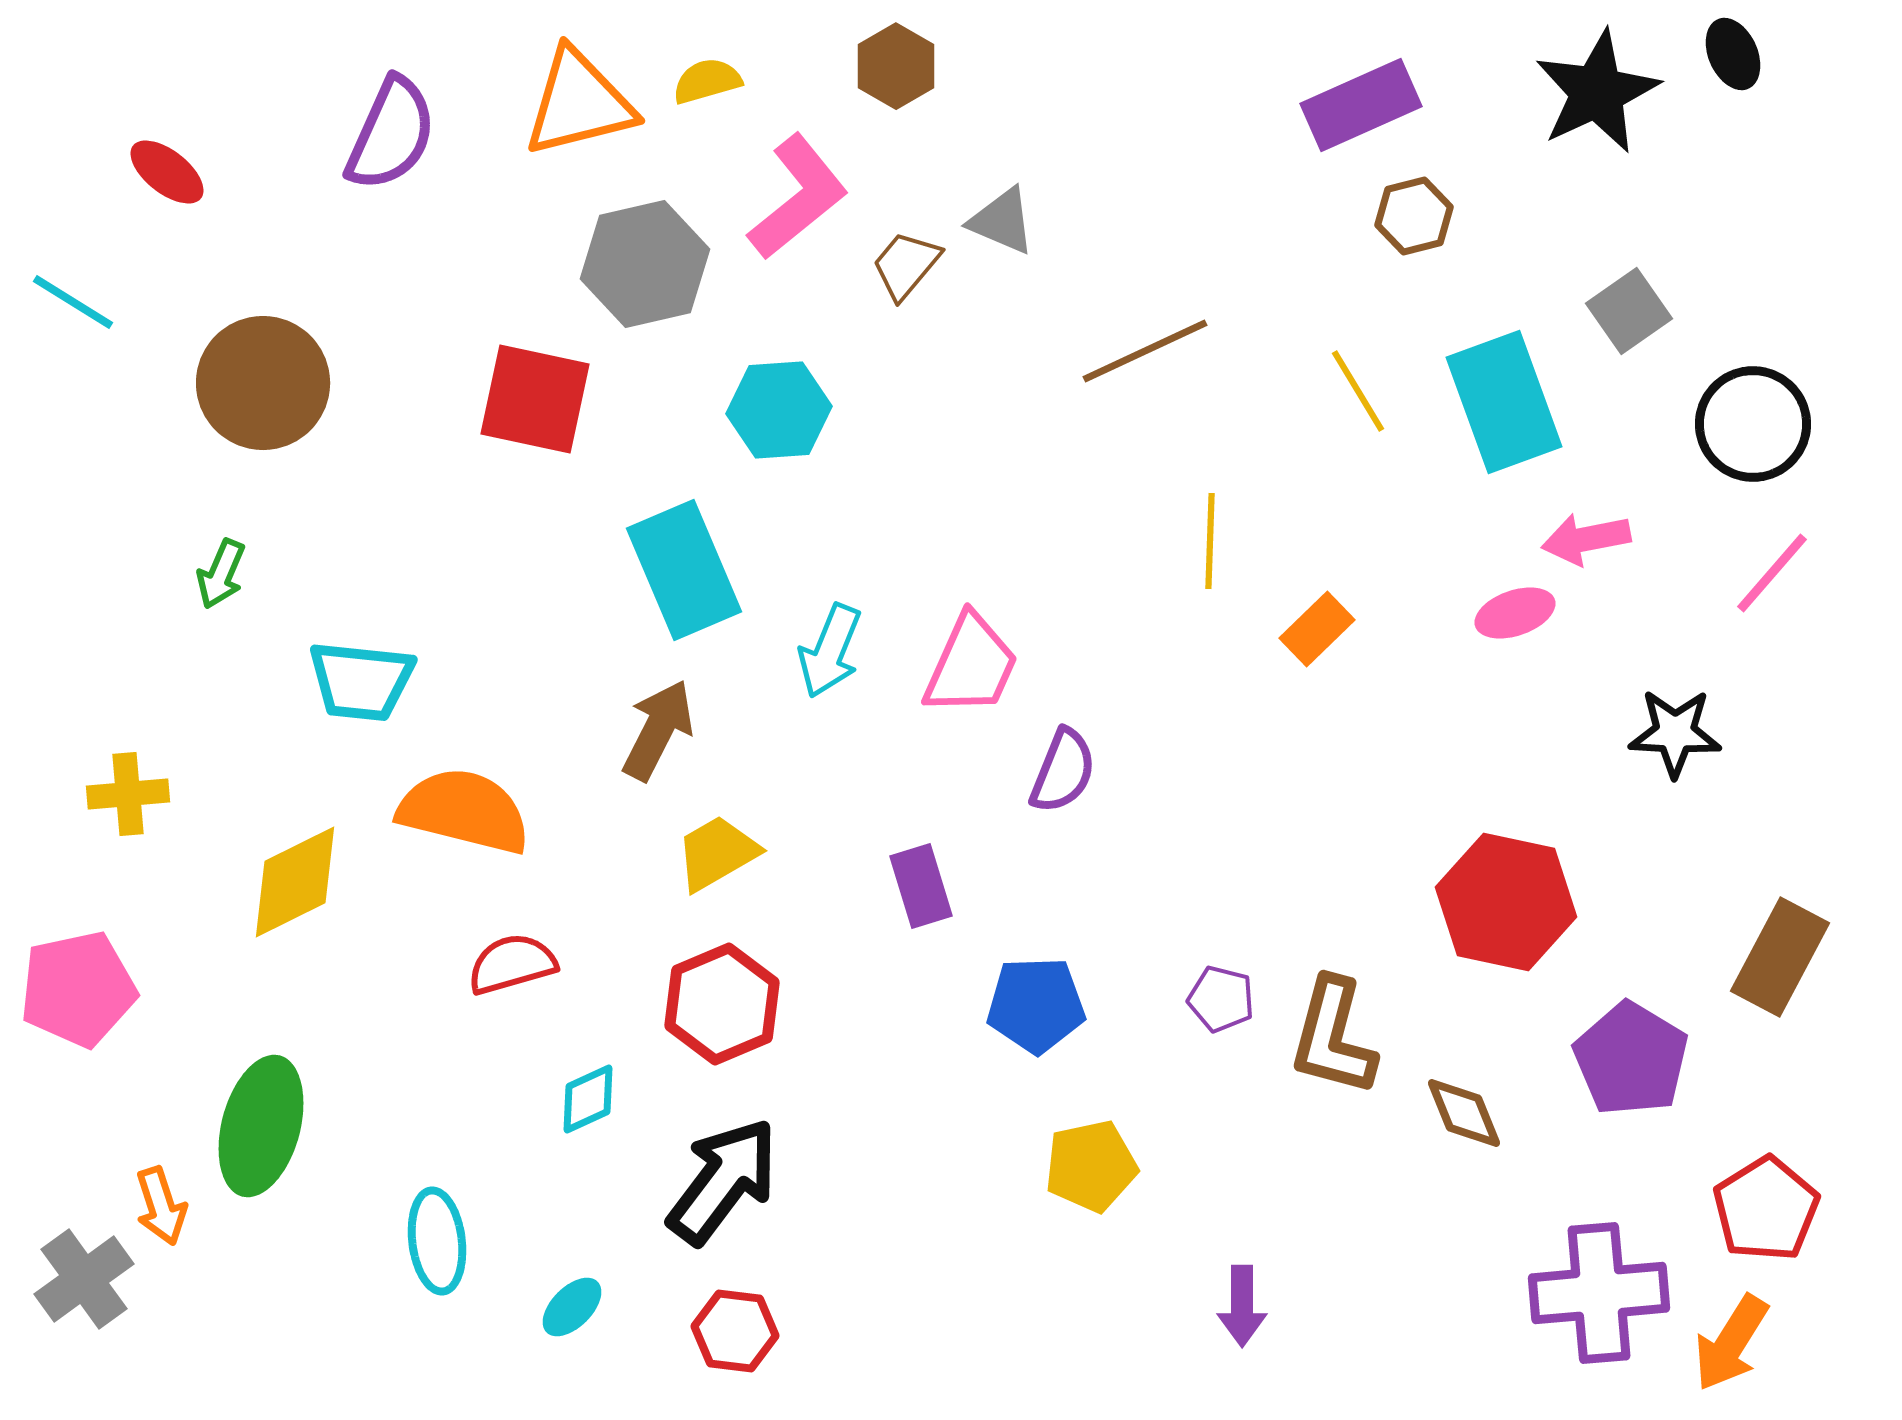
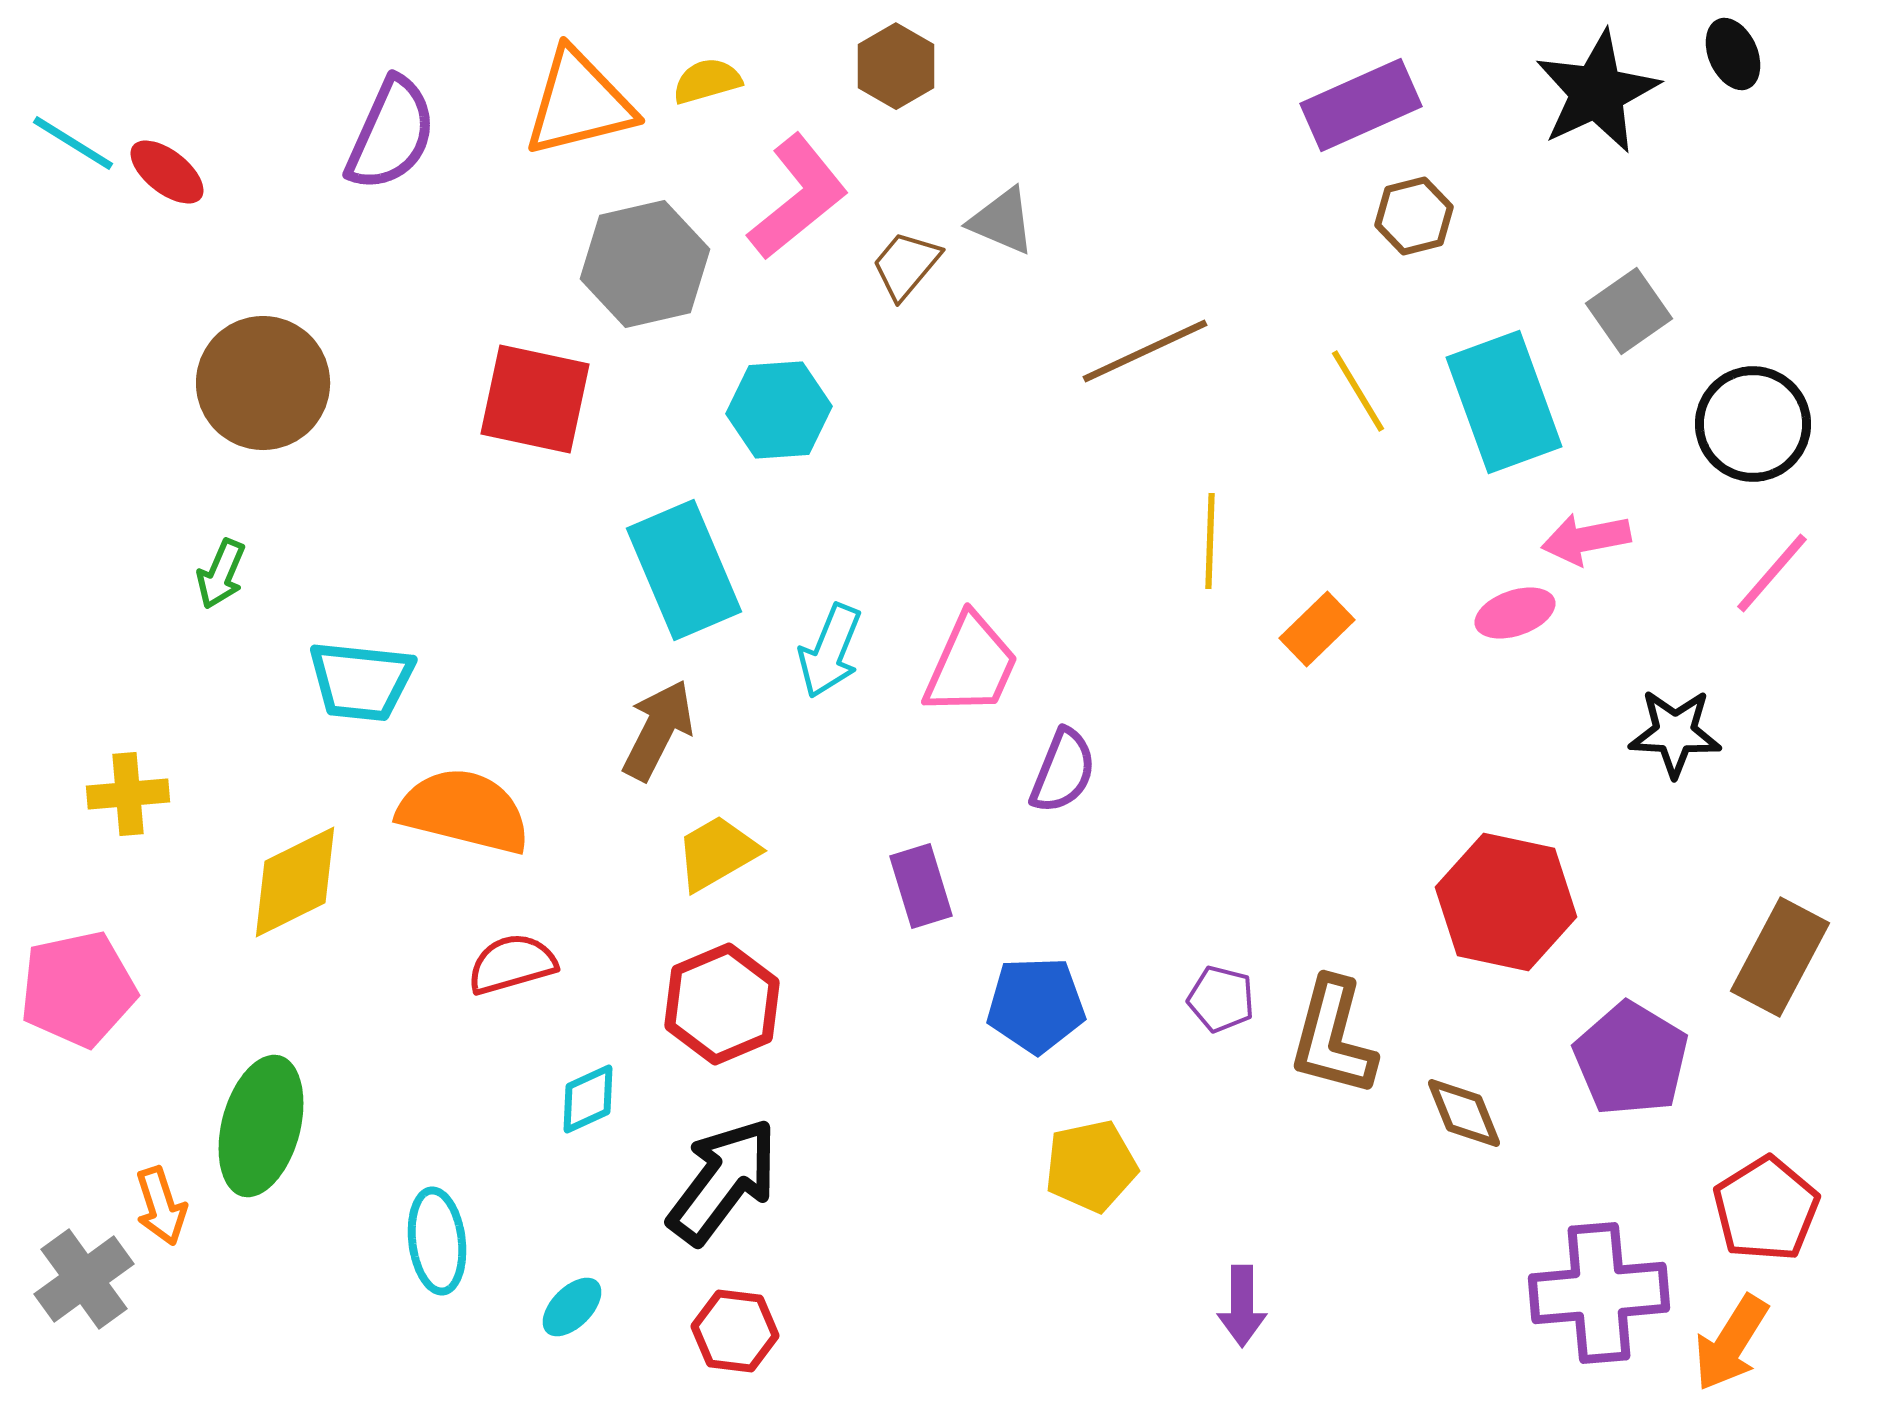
cyan line at (73, 302): moved 159 px up
